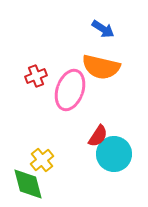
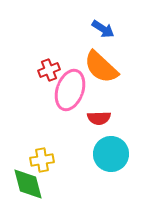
orange semicircle: rotated 30 degrees clockwise
red cross: moved 13 px right, 6 px up
red semicircle: moved 1 px right, 18 px up; rotated 55 degrees clockwise
cyan circle: moved 3 px left
yellow cross: rotated 30 degrees clockwise
